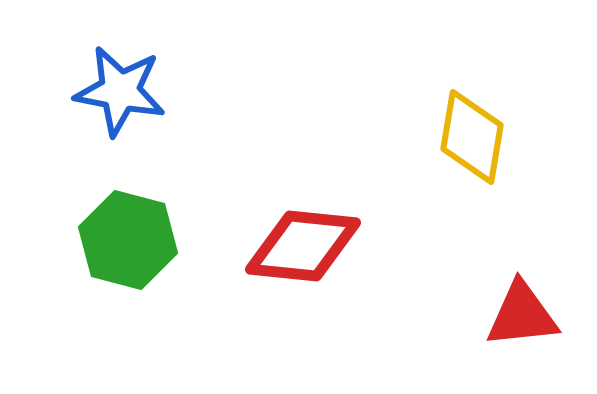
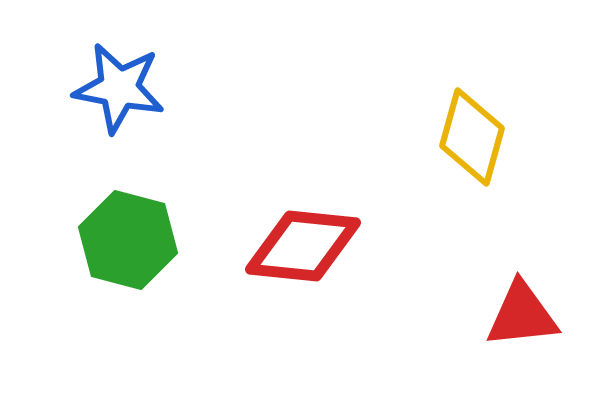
blue star: moved 1 px left, 3 px up
yellow diamond: rotated 6 degrees clockwise
